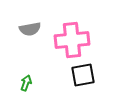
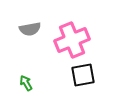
pink cross: rotated 16 degrees counterclockwise
green arrow: rotated 49 degrees counterclockwise
